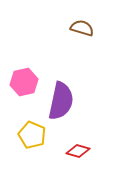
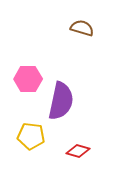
pink hexagon: moved 4 px right, 3 px up; rotated 12 degrees clockwise
yellow pentagon: moved 1 px left, 1 px down; rotated 16 degrees counterclockwise
